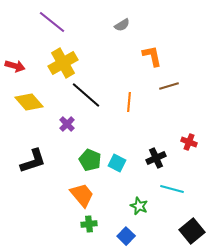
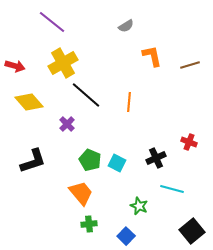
gray semicircle: moved 4 px right, 1 px down
brown line: moved 21 px right, 21 px up
orange trapezoid: moved 1 px left, 2 px up
